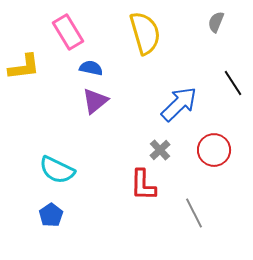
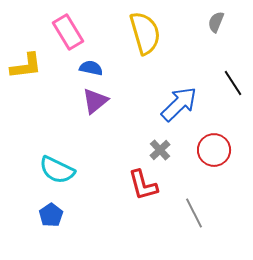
yellow L-shape: moved 2 px right, 1 px up
red L-shape: rotated 16 degrees counterclockwise
